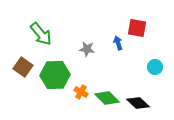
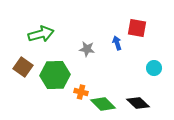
green arrow: rotated 65 degrees counterclockwise
blue arrow: moved 1 px left
cyan circle: moved 1 px left, 1 px down
orange cross: rotated 16 degrees counterclockwise
green diamond: moved 4 px left, 6 px down
